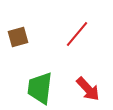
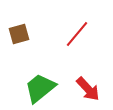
brown square: moved 1 px right, 3 px up
green trapezoid: rotated 44 degrees clockwise
